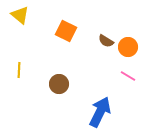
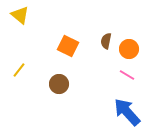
orange square: moved 2 px right, 15 px down
brown semicircle: rotated 70 degrees clockwise
orange circle: moved 1 px right, 2 px down
yellow line: rotated 35 degrees clockwise
pink line: moved 1 px left, 1 px up
blue arrow: moved 27 px right; rotated 68 degrees counterclockwise
